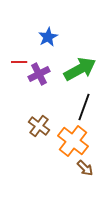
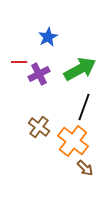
brown cross: moved 1 px down
